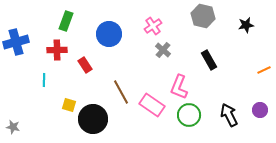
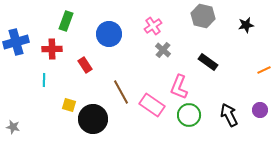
red cross: moved 5 px left, 1 px up
black rectangle: moved 1 px left, 2 px down; rotated 24 degrees counterclockwise
